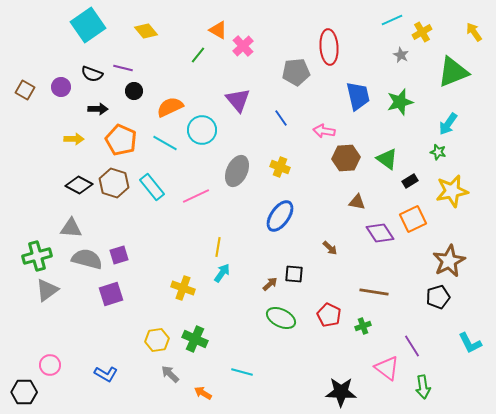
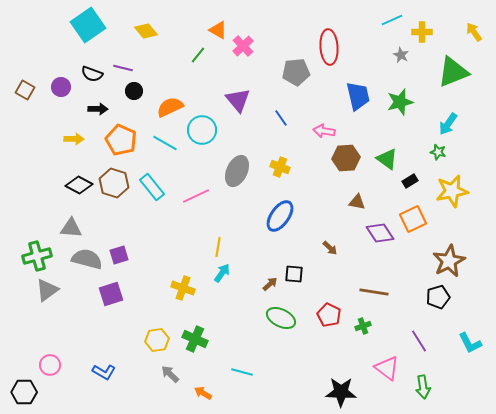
yellow cross at (422, 32): rotated 30 degrees clockwise
purple line at (412, 346): moved 7 px right, 5 px up
blue L-shape at (106, 374): moved 2 px left, 2 px up
